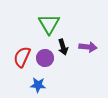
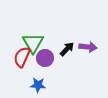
green triangle: moved 16 px left, 19 px down
black arrow: moved 4 px right, 2 px down; rotated 119 degrees counterclockwise
